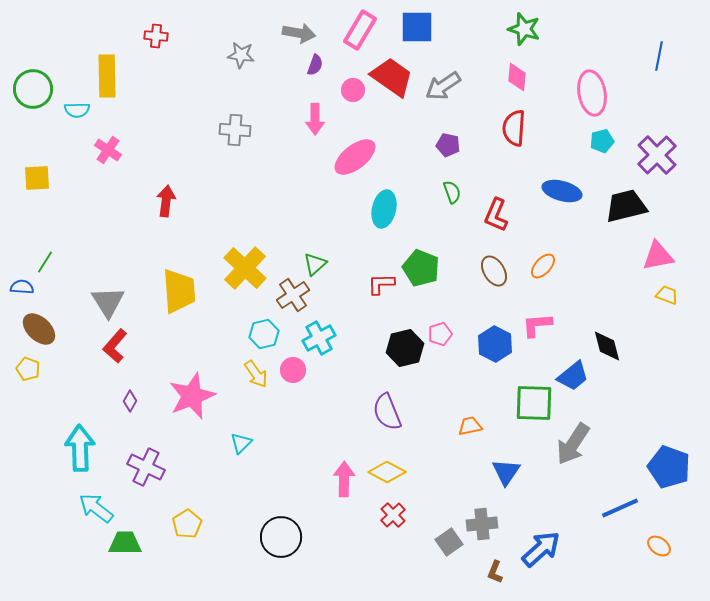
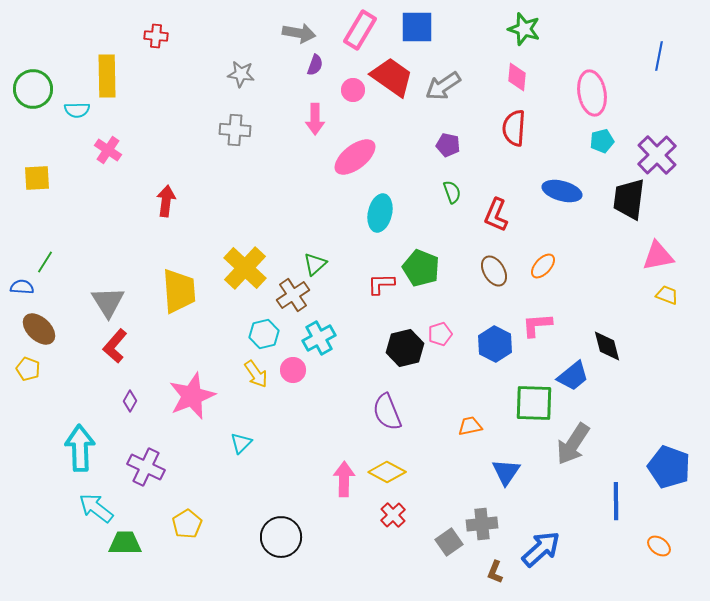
gray star at (241, 55): moved 19 px down
black trapezoid at (626, 206): moved 3 px right, 7 px up; rotated 69 degrees counterclockwise
cyan ellipse at (384, 209): moved 4 px left, 4 px down
blue line at (620, 508): moved 4 px left, 7 px up; rotated 66 degrees counterclockwise
